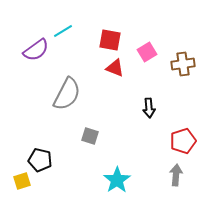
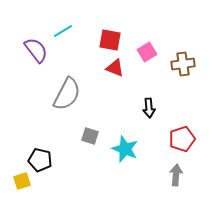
purple semicircle: rotated 92 degrees counterclockwise
red pentagon: moved 1 px left, 2 px up
cyan star: moved 8 px right, 31 px up; rotated 16 degrees counterclockwise
